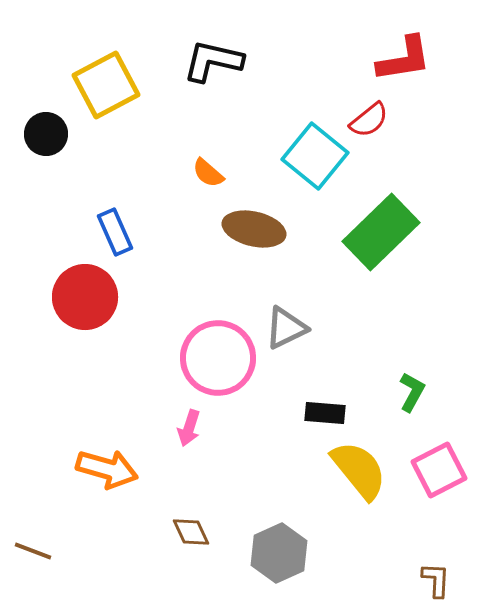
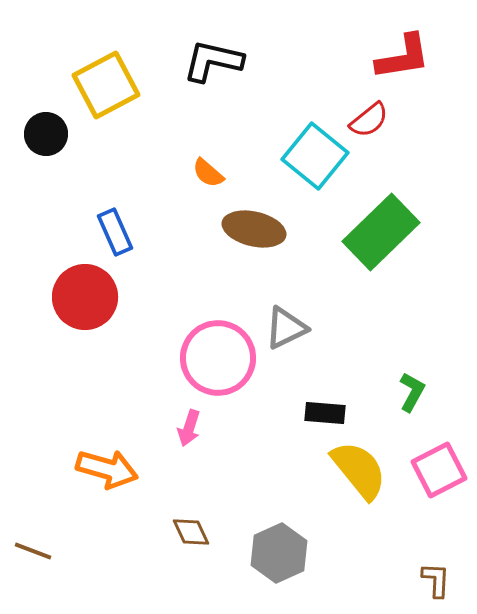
red L-shape: moved 1 px left, 2 px up
